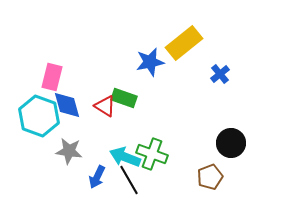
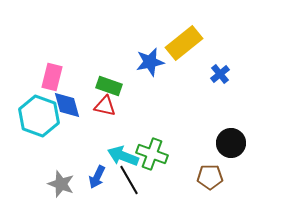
green rectangle: moved 15 px left, 12 px up
red triangle: rotated 20 degrees counterclockwise
gray star: moved 8 px left, 33 px down; rotated 12 degrees clockwise
cyan arrow: moved 2 px left, 1 px up
brown pentagon: rotated 20 degrees clockwise
